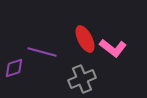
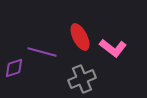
red ellipse: moved 5 px left, 2 px up
